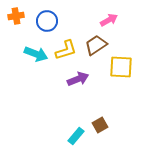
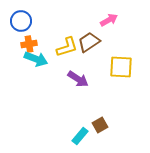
orange cross: moved 13 px right, 28 px down
blue circle: moved 26 px left
brown trapezoid: moved 7 px left, 3 px up
yellow L-shape: moved 1 px right, 3 px up
cyan arrow: moved 5 px down
purple arrow: rotated 55 degrees clockwise
cyan rectangle: moved 4 px right
